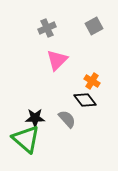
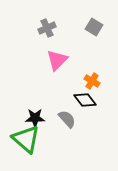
gray square: moved 1 px down; rotated 30 degrees counterclockwise
